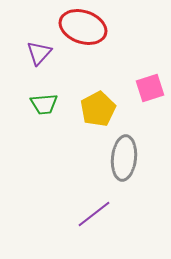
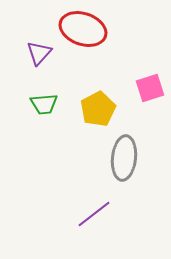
red ellipse: moved 2 px down
